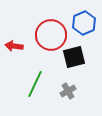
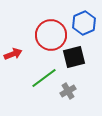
red arrow: moved 1 px left, 8 px down; rotated 150 degrees clockwise
green line: moved 9 px right, 6 px up; rotated 28 degrees clockwise
